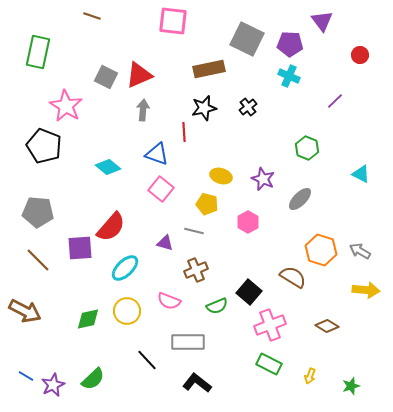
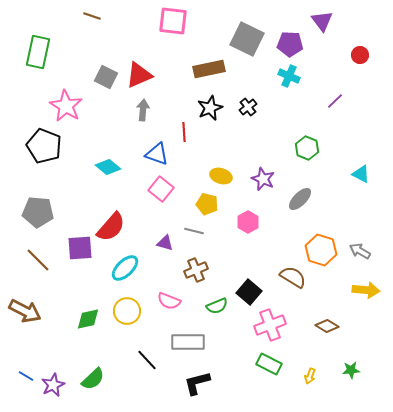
black star at (204, 108): moved 6 px right; rotated 10 degrees counterclockwise
black L-shape at (197, 383): rotated 52 degrees counterclockwise
green star at (351, 386): moved 16 px up; rotated 12 degrees clockwise
